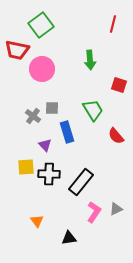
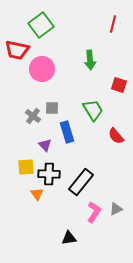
orange triangle: moved 27 px up
